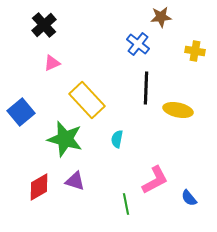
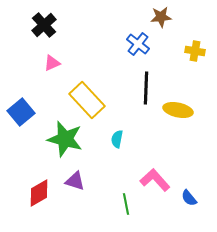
pink L-shape: rotated 104 degrees counterclockwise
red diamond: moved 6 px down
